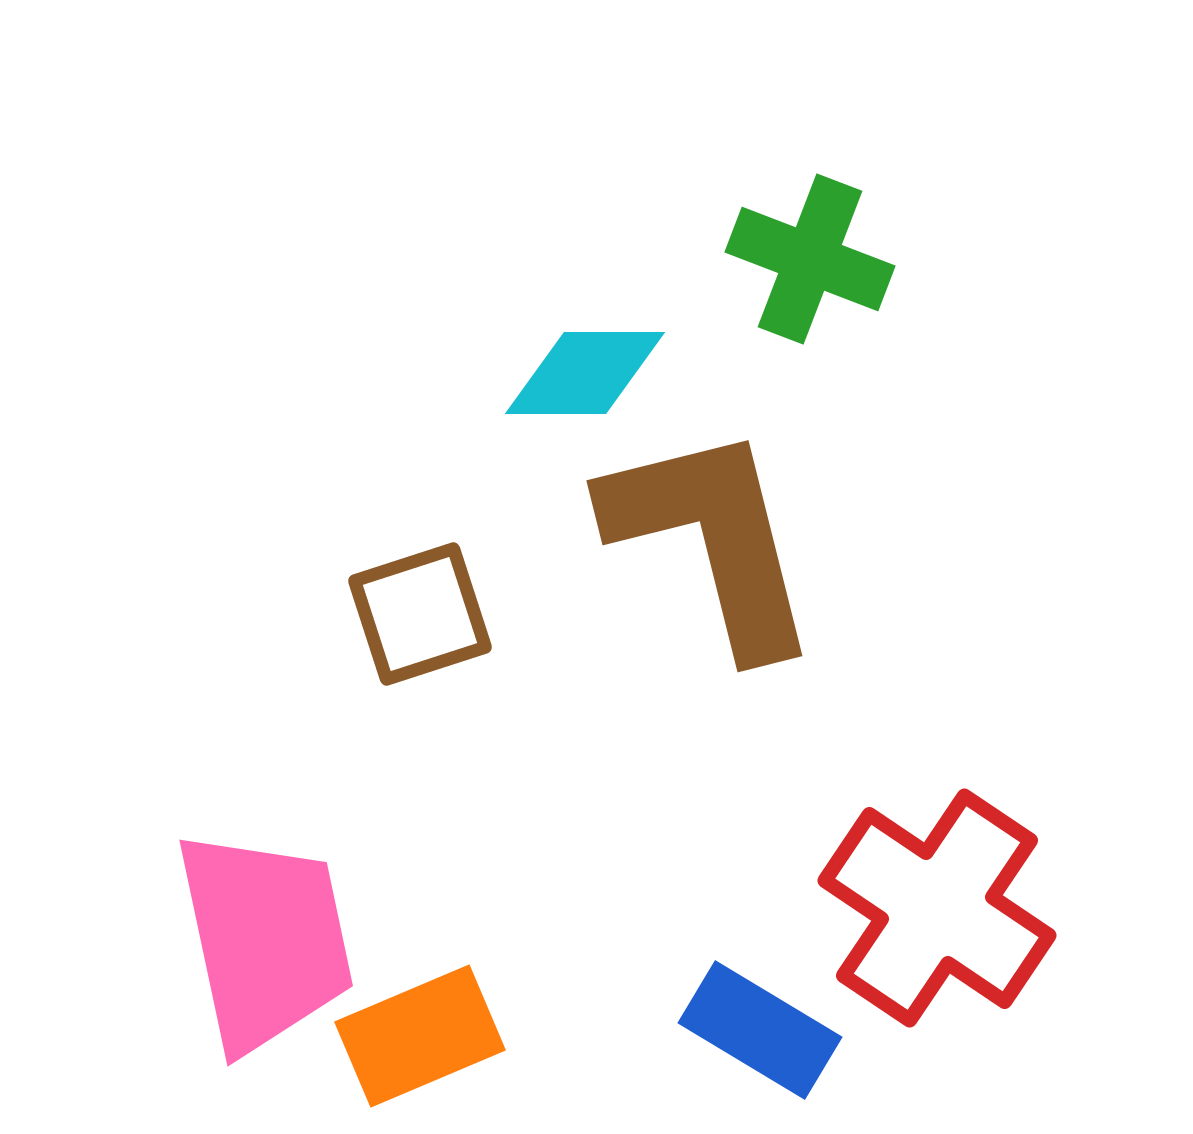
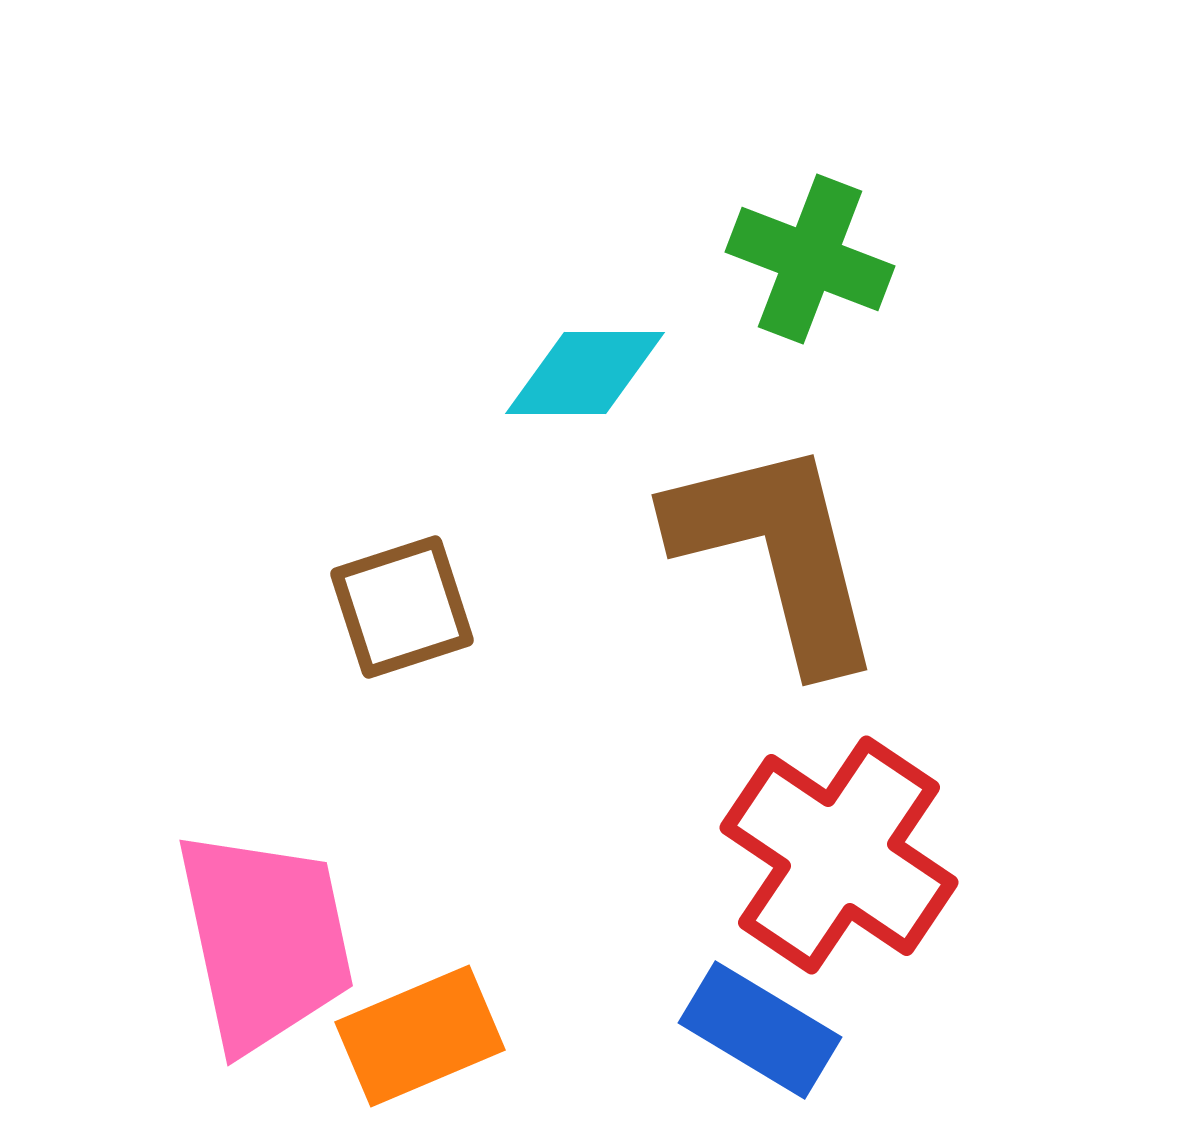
brown L-shape: moved 65 px right, 14 px down
brown square: moved 18 px left, 7 px up
red cross: moved 98 px left, 53 px up
